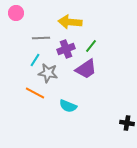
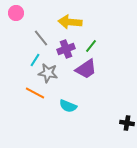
gray line: rotated 54 degrees clockwise
